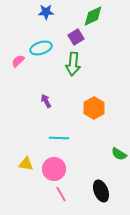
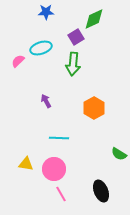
green diamond: moved 1 px right, 3 px down
